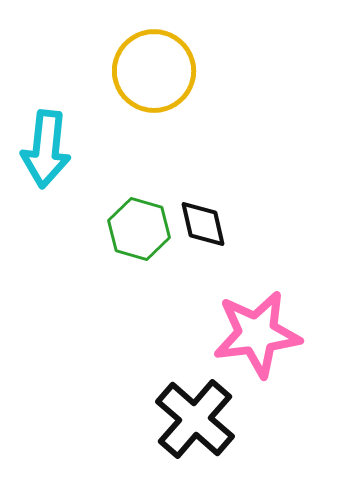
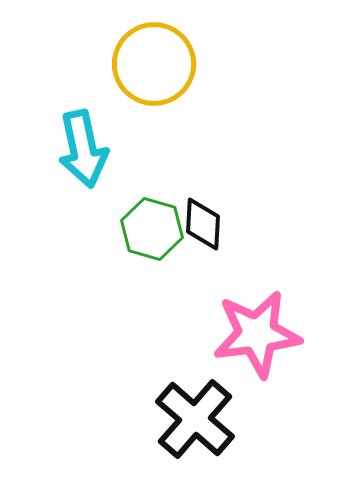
yellow circle: moved 7 px up
cyan arrow: moved 37 px right; rotated 18 degrees counterclockwise
black diamond: rotated 16 degrees clockwise
green hexagon: moved 13 px right
